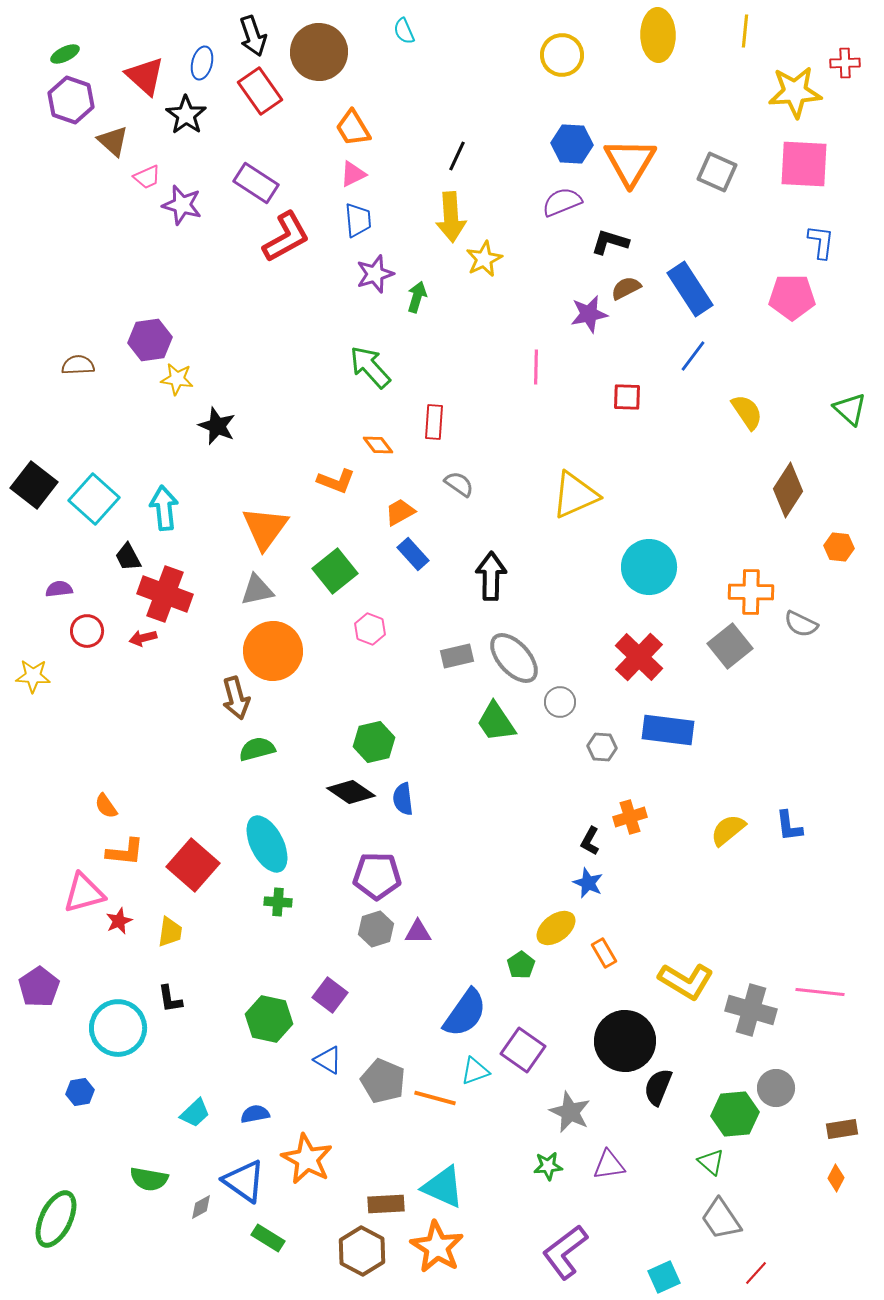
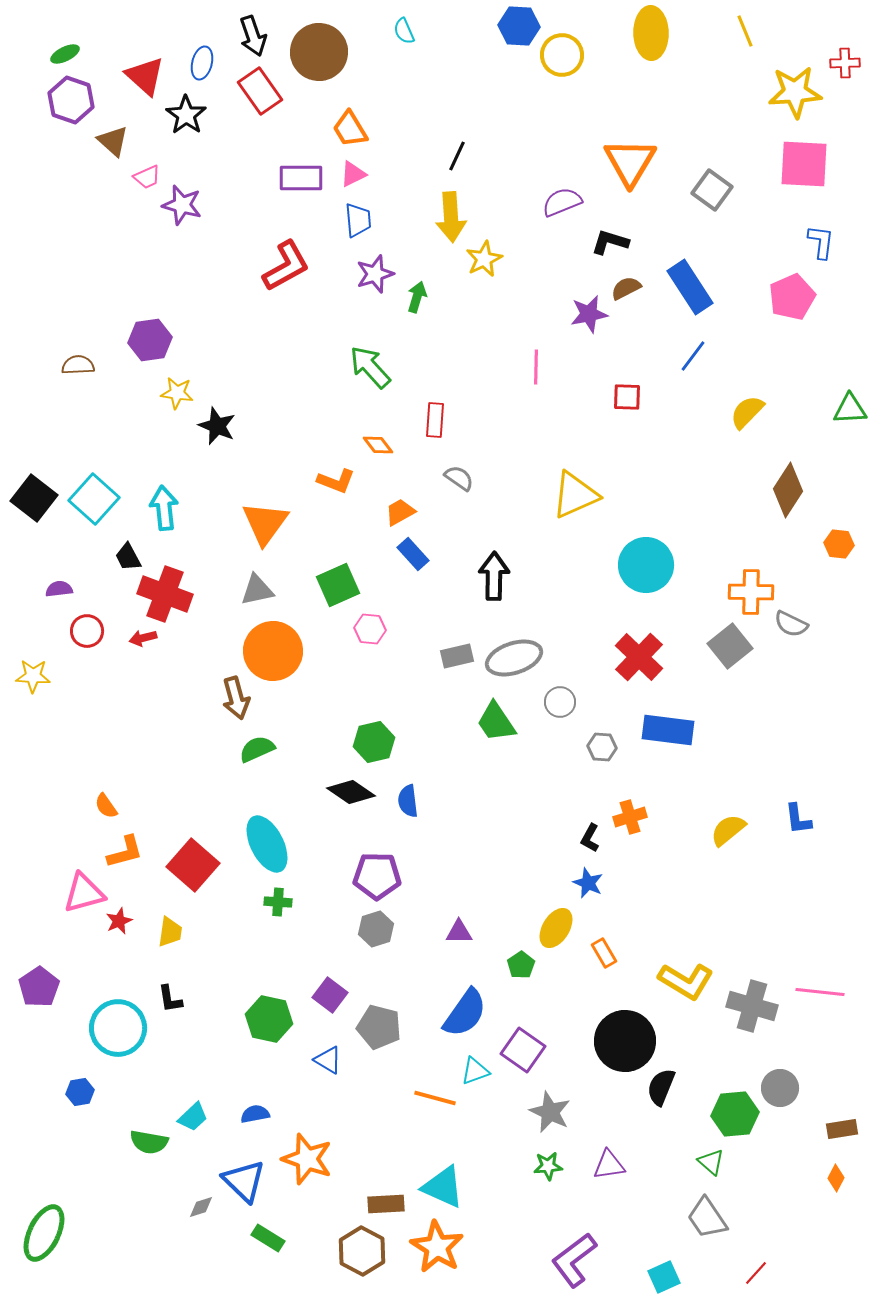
yellow line at (745, 31): rotated 28 degrees counterclockwise
yellow ellipse at (658, 35): moved 7 px left, 2 px up
orange trapezoid at (353, 128): moved 3 px left, 1 px down
blue hexagon at (572, 144): moved 53 px left, 118 px up
gray square at (717, 172): moved 5 px left, 18 px down; rotated 12 degrees clockwise
purple rectangle at (256, 183): moved 45 px right, 5 px up; rotated 33 degrees counterclockwise
red L-shape at (286, 237): moved 29 px down
blue rectangle at (690, 289): moved 2 px up
pink pentagon at (792, 297): rotated 24 degrees counterclockwise
yellow star at (177, 379): moved 14 px down
green triangle at (850, 409): rotated 45 degrees counterclockwise
yellow semicircle at (747, 412): rotated 102 degrees counterclockwise
red rectangle at (434, 422): moved 1 px right, 2 px up
gray semicircle at (459, 484): moved 6 px up
black square at (34, 485): moved 13 px down
orange triangle at (265, 528): moved 5 px up
orange hexagon at (839, 547): moved 3 px up
cyan circle at (649, 567): moved 3 px left, 2 px up
green square at (335, 571): moved 3 px right, 14 px down; rotated 15 degrees clockwise
black arrow at (491, 576): moved 3 px right
gray semicircle at (801, 624): moved 10 px left
pink hexagon at (370, 629): rotated 16 degrees counterclockwise
gray ellipse at (514, 658): rotated 66 degrees counterclockwise
green semicircle at (257, 749): rotated 9 degrees counterclockwise
blue semicircle at (403, 799): moved 5 px right, 2 px down
blue L-shape at (789, 826): moved 9 px right, 7 px up
black L-shape at (590, 841): moved 3 px up
orange L-shape at (125, 852): rotated 21 degrees counterclockwise
yellow ellipse at (556, 928): rotated 21 degrees counterclockwise
purple triangle at (418, 932): moved 41 px right
gray cross at (751, 1010): moved 1 px right, 4 px up
gray pentagon at (383, 1081): moved 4 px left, 54 px up; rotated 9 degrees counterclockwise
black semicircle at (658, 1087): moved 3 px right
gray circle at (776, 1088): moved 4 px right
gray star at (570, 1112): moved 20 px left
cyan trapezoid at (195, 1113): moved 2 px left, 4 px down
orange star at (307, 1159): rotated 9 degrees counterclockwise
green semicircle at (149, 1179): moved 37 px up
blue triangle at (244, 1181): rotated 9 degrees clockwise
gray diamond at (201, 1207): rotated 12 degrees clockwise
green ellipse at (56, 1219): moved 12 px left, 14 px down
gray trapezoid at (721, 1219): moved 14 px left, 1 px up
purple L-shape at (565, 1252): moved 9 px right, 8 px down
